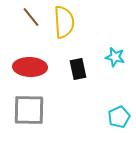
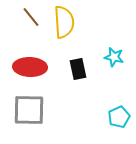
cyan star: moved 1 px left
